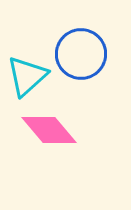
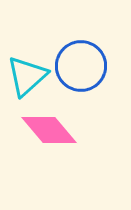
blue circle: moved 12 px down
